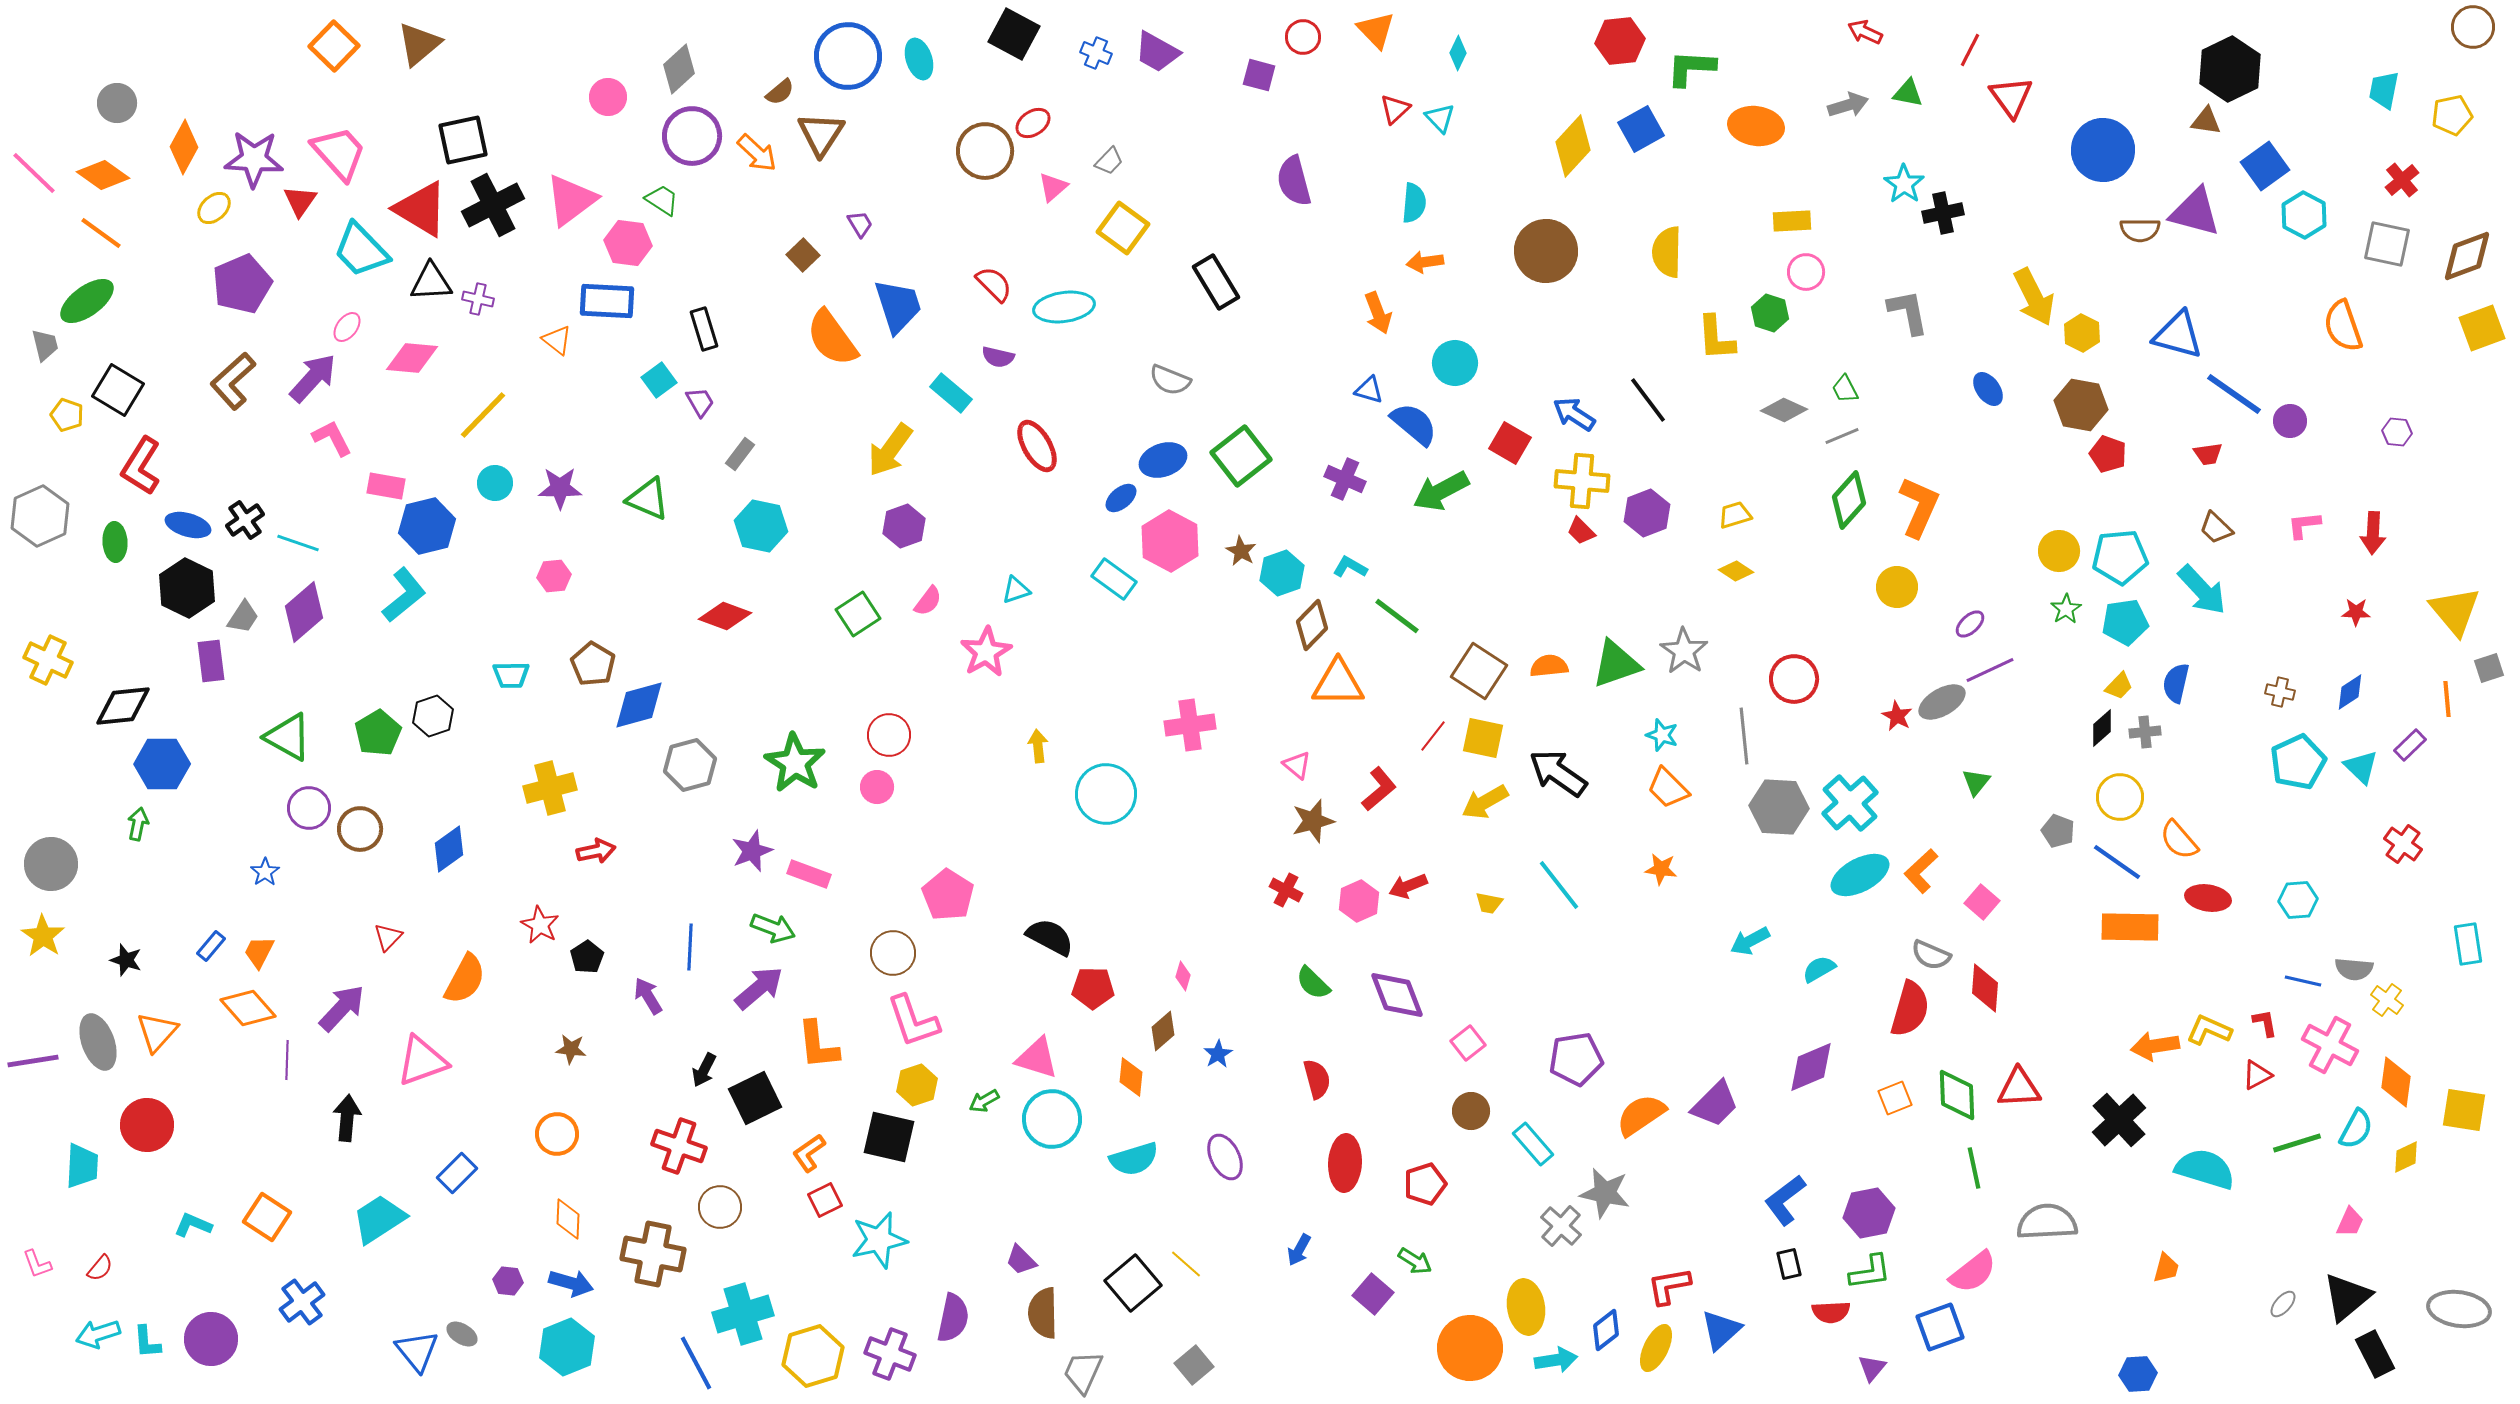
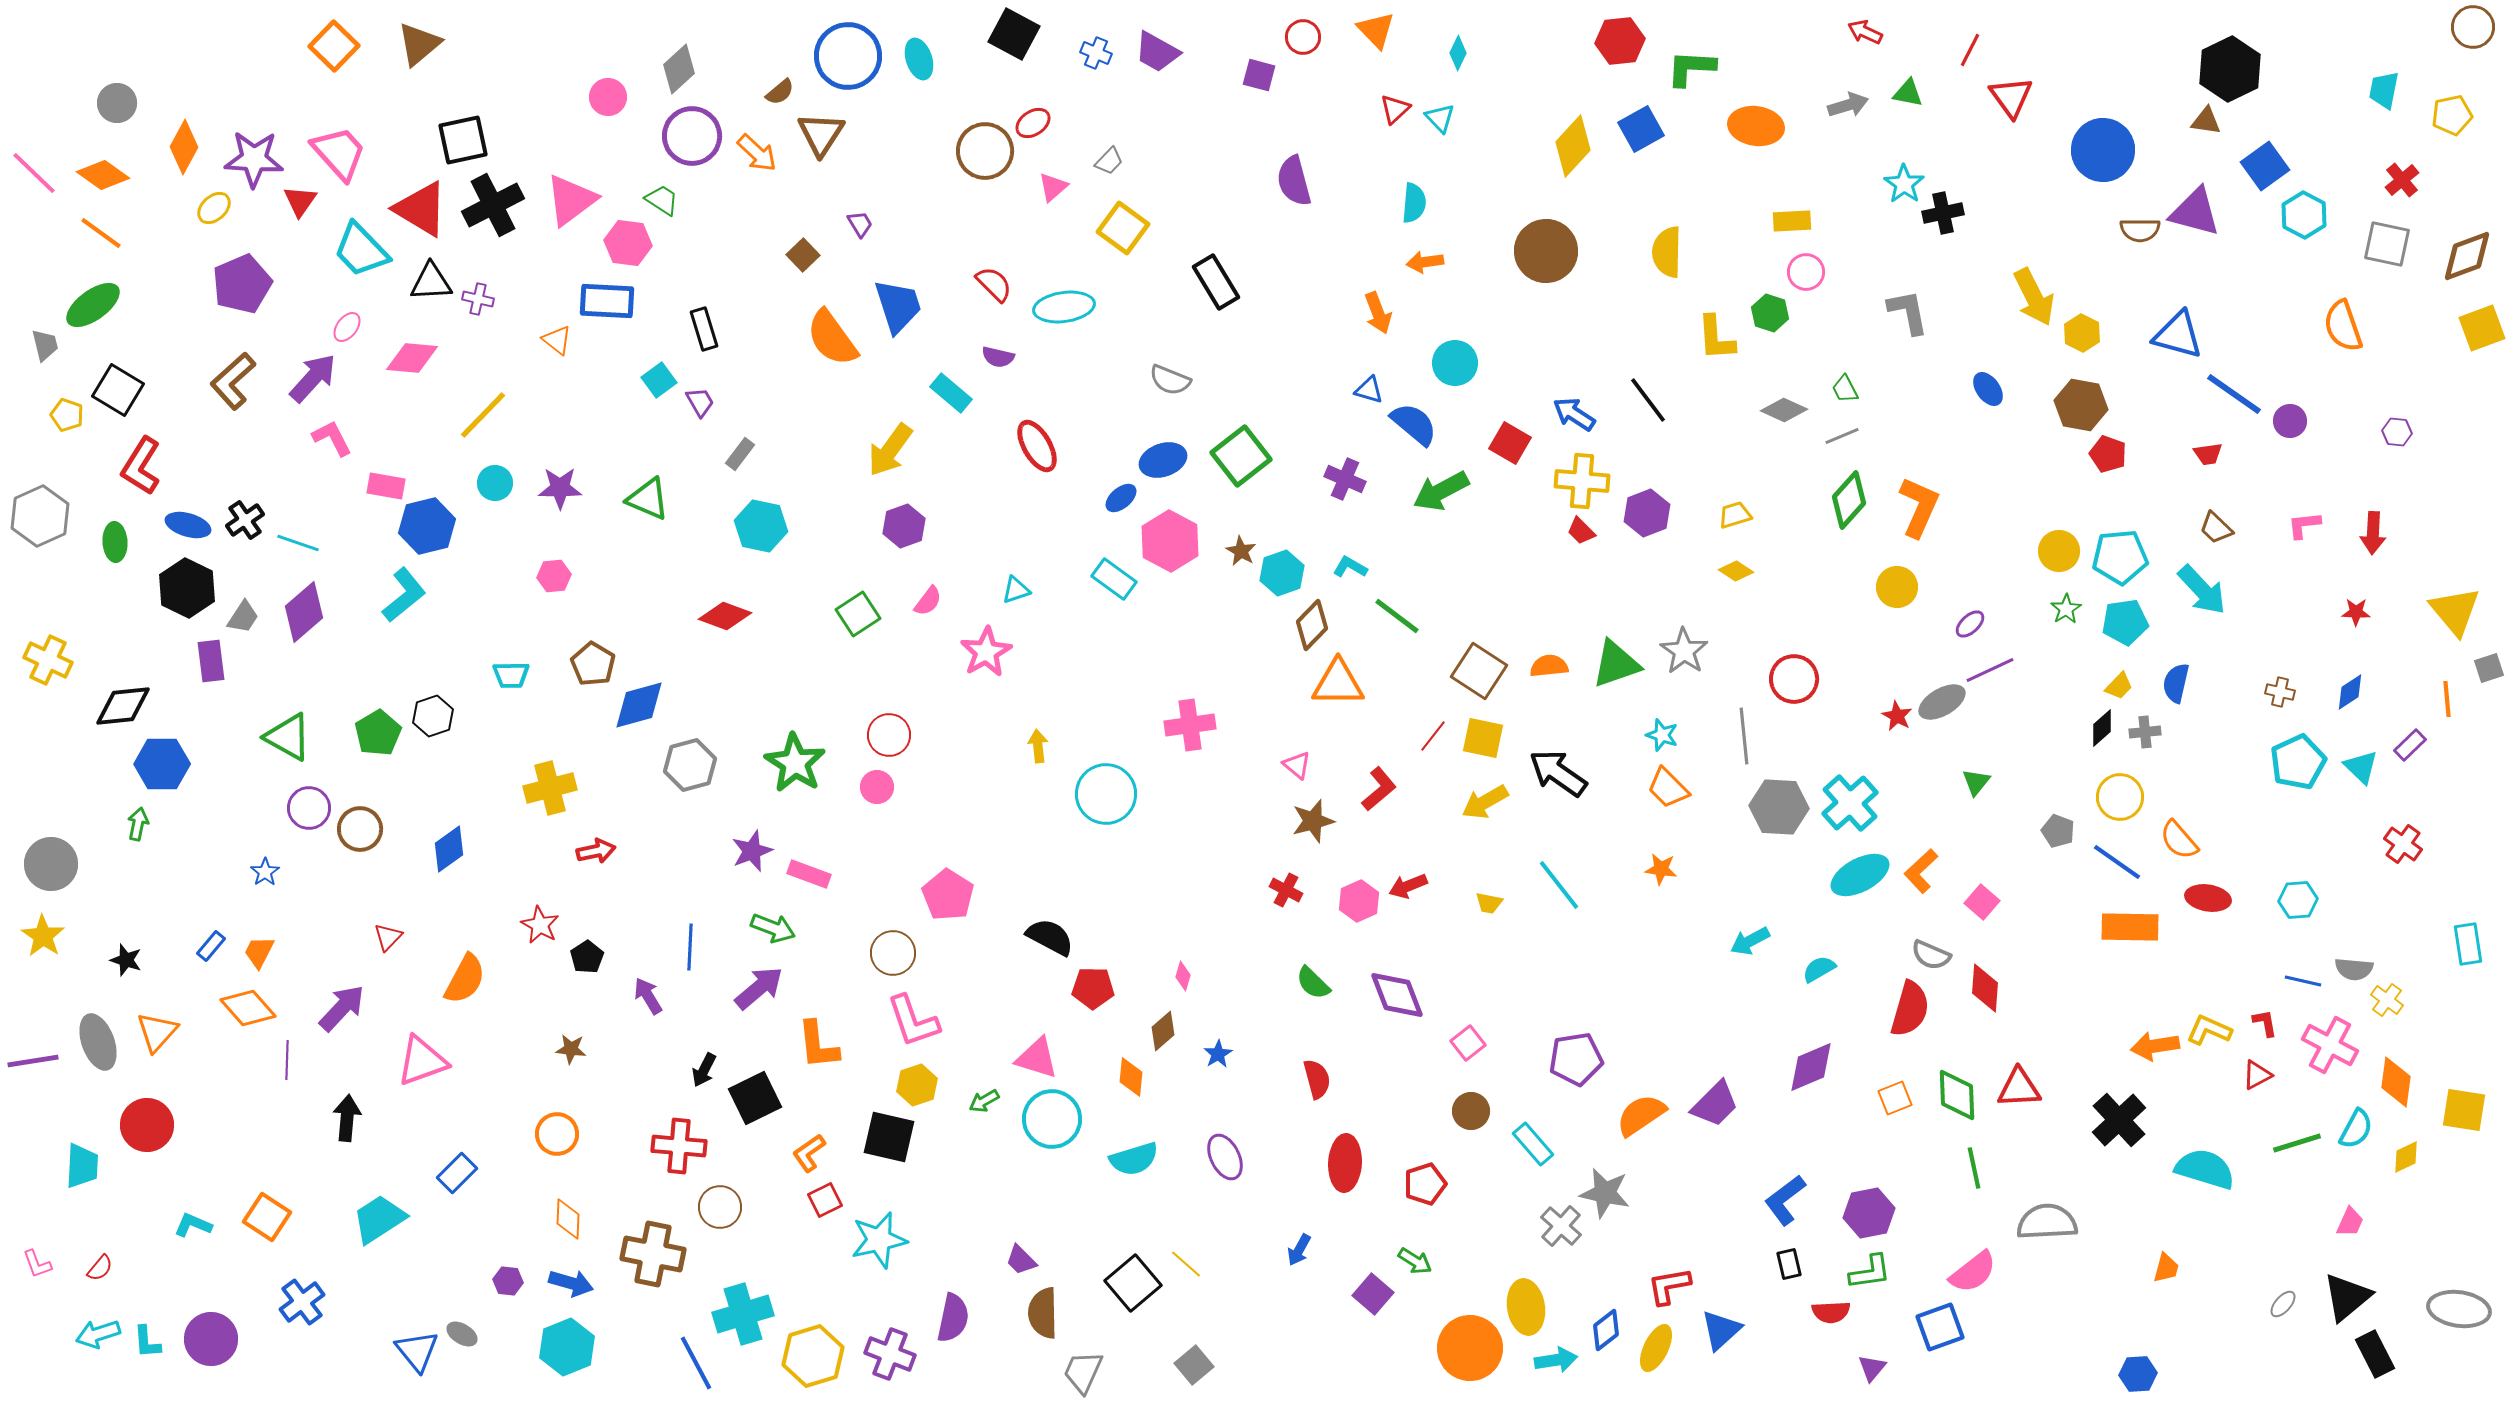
green ellipse at (87, 301): moved 6 px right, 4 px down
red cross at (679, 1146): rotated 14 degrees counterclockwise
